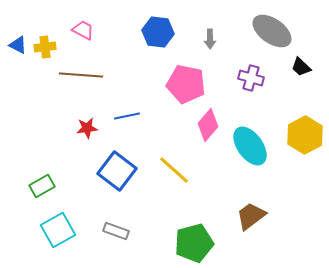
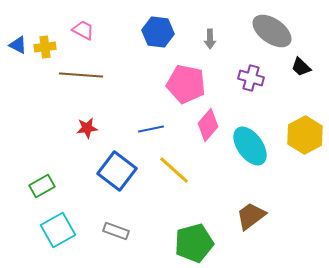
blue line: moved 24 px right, 13 px down
